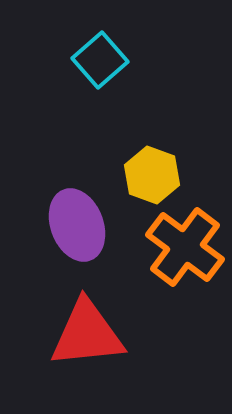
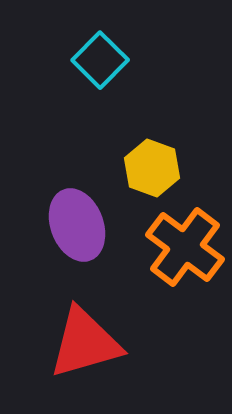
cyan square: rotated 4 degrees counterclockwise
yellow hexagon: moved 7 px up
red triangle: moved 2 px left, 9 px down; rotated 10 degrees counterclockwise
